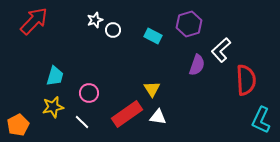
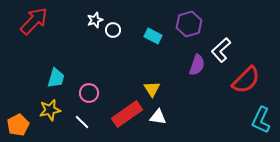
cyan trapezoid: moved 1 px right, 2 px down
red semicircle: rotated 48 degrees clockwise
yellow star: moved 3 px left, 3 px down
